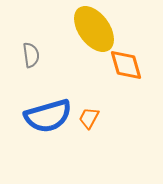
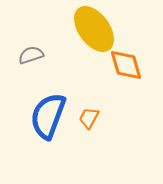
gray semicircle: rotated 100 degrees counterclockwise
blue semicircle: rotated 126 degrees clockwise
